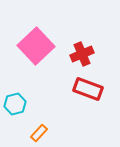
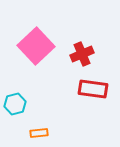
red rectangle: moved 5 px right; rotated 12 degrees counterclockwise
orange rectangle: rotated 42 degrees clockwise
